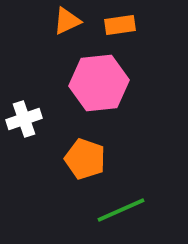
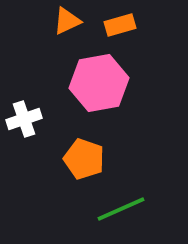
orange rectangle: rotated 8 degrees counterclockwise
pink hexagon: rotated 4 degrees counterclockwise
orange pentagon: moved 1 px left
green line: moved 1 px up
